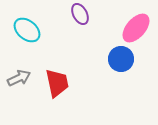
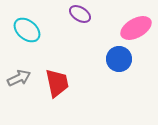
purple ellipse: rotated 30 degrees counterclockwise
pink ellipse: rotated 20 degrees clockwise
blue circle: moved 2 px left
